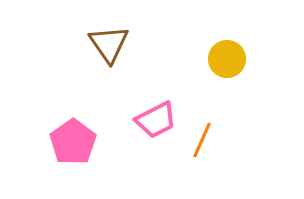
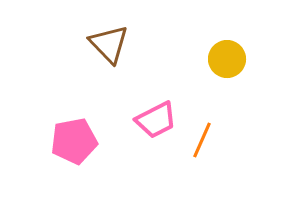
brown triangle: rotated 9 degrees counterclockwise
pink pentagon: moved 1 px right, 1 px up; rotated 24 degrees clockwise
